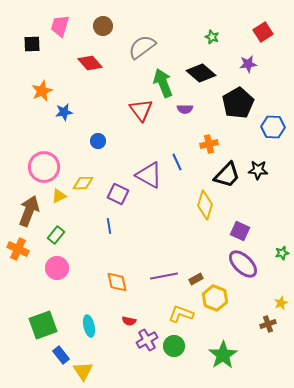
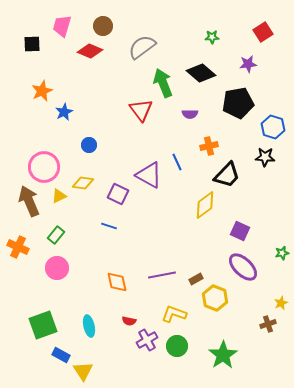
pink trapezoid at (60, 26): moved 2 px right
green star at (212, 37): rotated 24 degrees counterclockwise
red diamond at (90, 63): moved 12 px up; rotated 25 degrees counterclockwise
black pentagon at (238, 103): rotated 20 degrees clockwise
purple semicircle at (185, 109): moved 5 px right, 5 px down
blue star at (64, 112): rotated 18 degrees counterclockwise
blue hexagon at (273, 127): rotated 15 degrees clockwise
blue circle at (98, 141): moved 9 px left, 4 px down
orange cross at (209, 144): moved 2 px down
black star at (258, 170): moved 7 px right, 13 px up
yellow diamond at (83, 183): rotated 10 degrees clockwise
yellow diamond at (205, 205): rotated 36 degrees clockwise
brown arrow at (29, 211): moved 10 px up; rotated 44 degrees counterclockwise
blue line at (109, 226): rotated 63 degrees counterclockwise
orange cross at (18, 249): moved 2 px up
purple ellipse at (243, 264): moved 3 px down
purple line at (164, 276): moved 2 px left, 1 px up
yellow L-shape at (181, 314): moved 7 px left
green circle at (174, 346): moved 3 px right
blue rectangle at (61, 355): rotated 24 degrees counterclockwise
